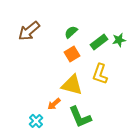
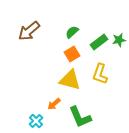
green semicircle: moved 1 px right
yellow triangle: moved 2 px left, 5 px up
